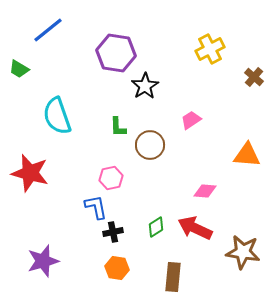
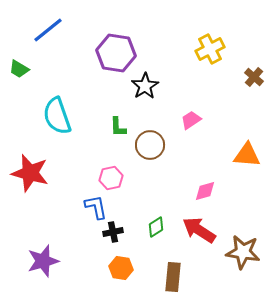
pink diamond: rotated 20 degrees counterclockwise
red arrow: moved 4 px right, 2 px down; rotated 8 degrees clockwise
orange hexagon: moved 4 px right
